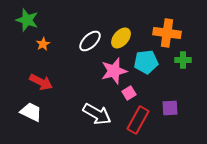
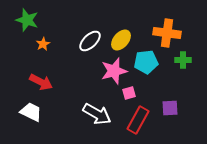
yellow ellipse: moved 2 px down
pink square: rotated 16 degrees clockwise
